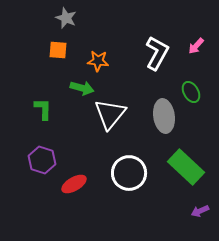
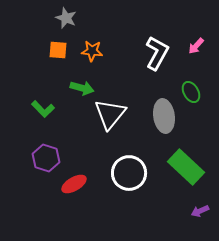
orange star: moved 6 px left, 10 px up
green L-shape: rotated 135 degrees clockwise
purple hexagon: moved 4 px right, 2 px up
